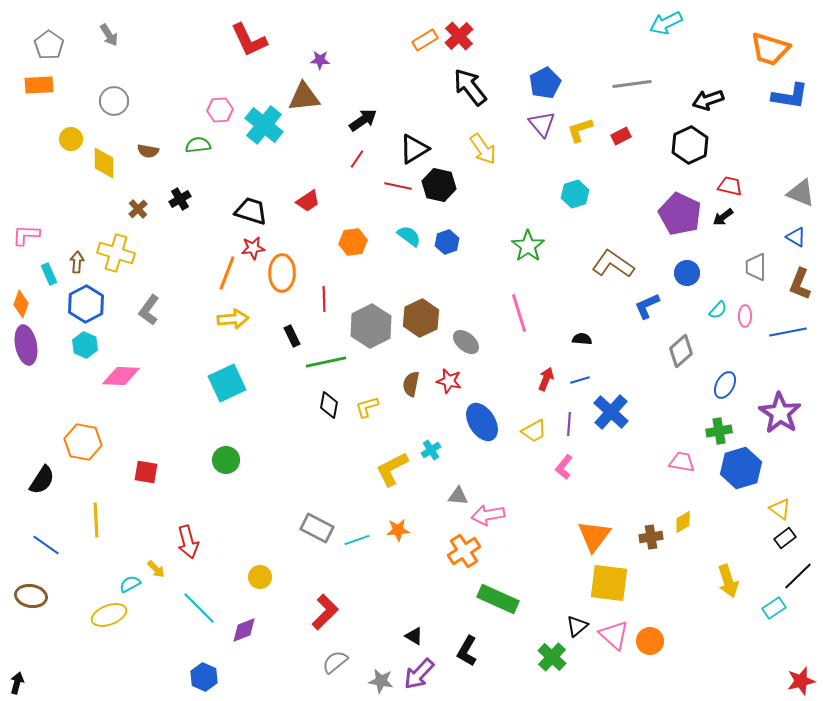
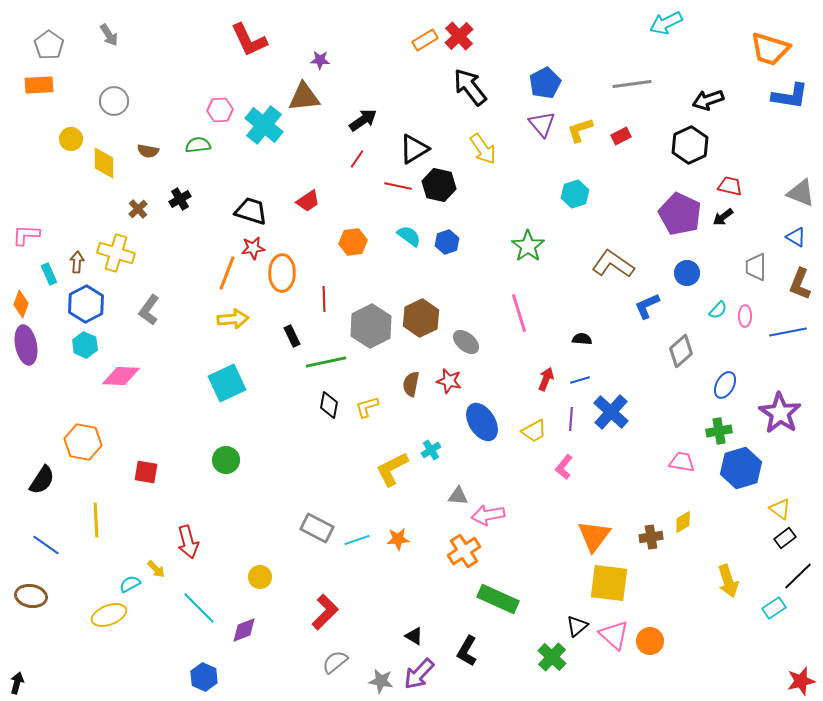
purple line at (569, 424): moved 2 px right, 5 px up
orange star at (398, 530): moved 9 px down
